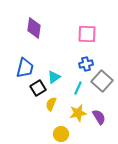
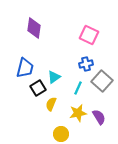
pink square: moved 2 px right, 1 px down; rotated 24 degrees clockwise
